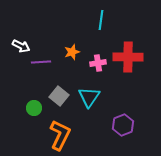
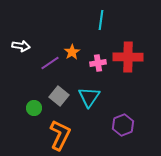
white arrow: rotated 18 degrees counterclockwise
orange star: rotated 14 degrees counterclockwise
purple line: moved 9 px right, 1 px down; rotated 30 degrees counterclockwise
